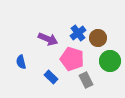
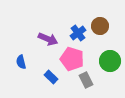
brown circle: moved 2 px right, 12 px up
